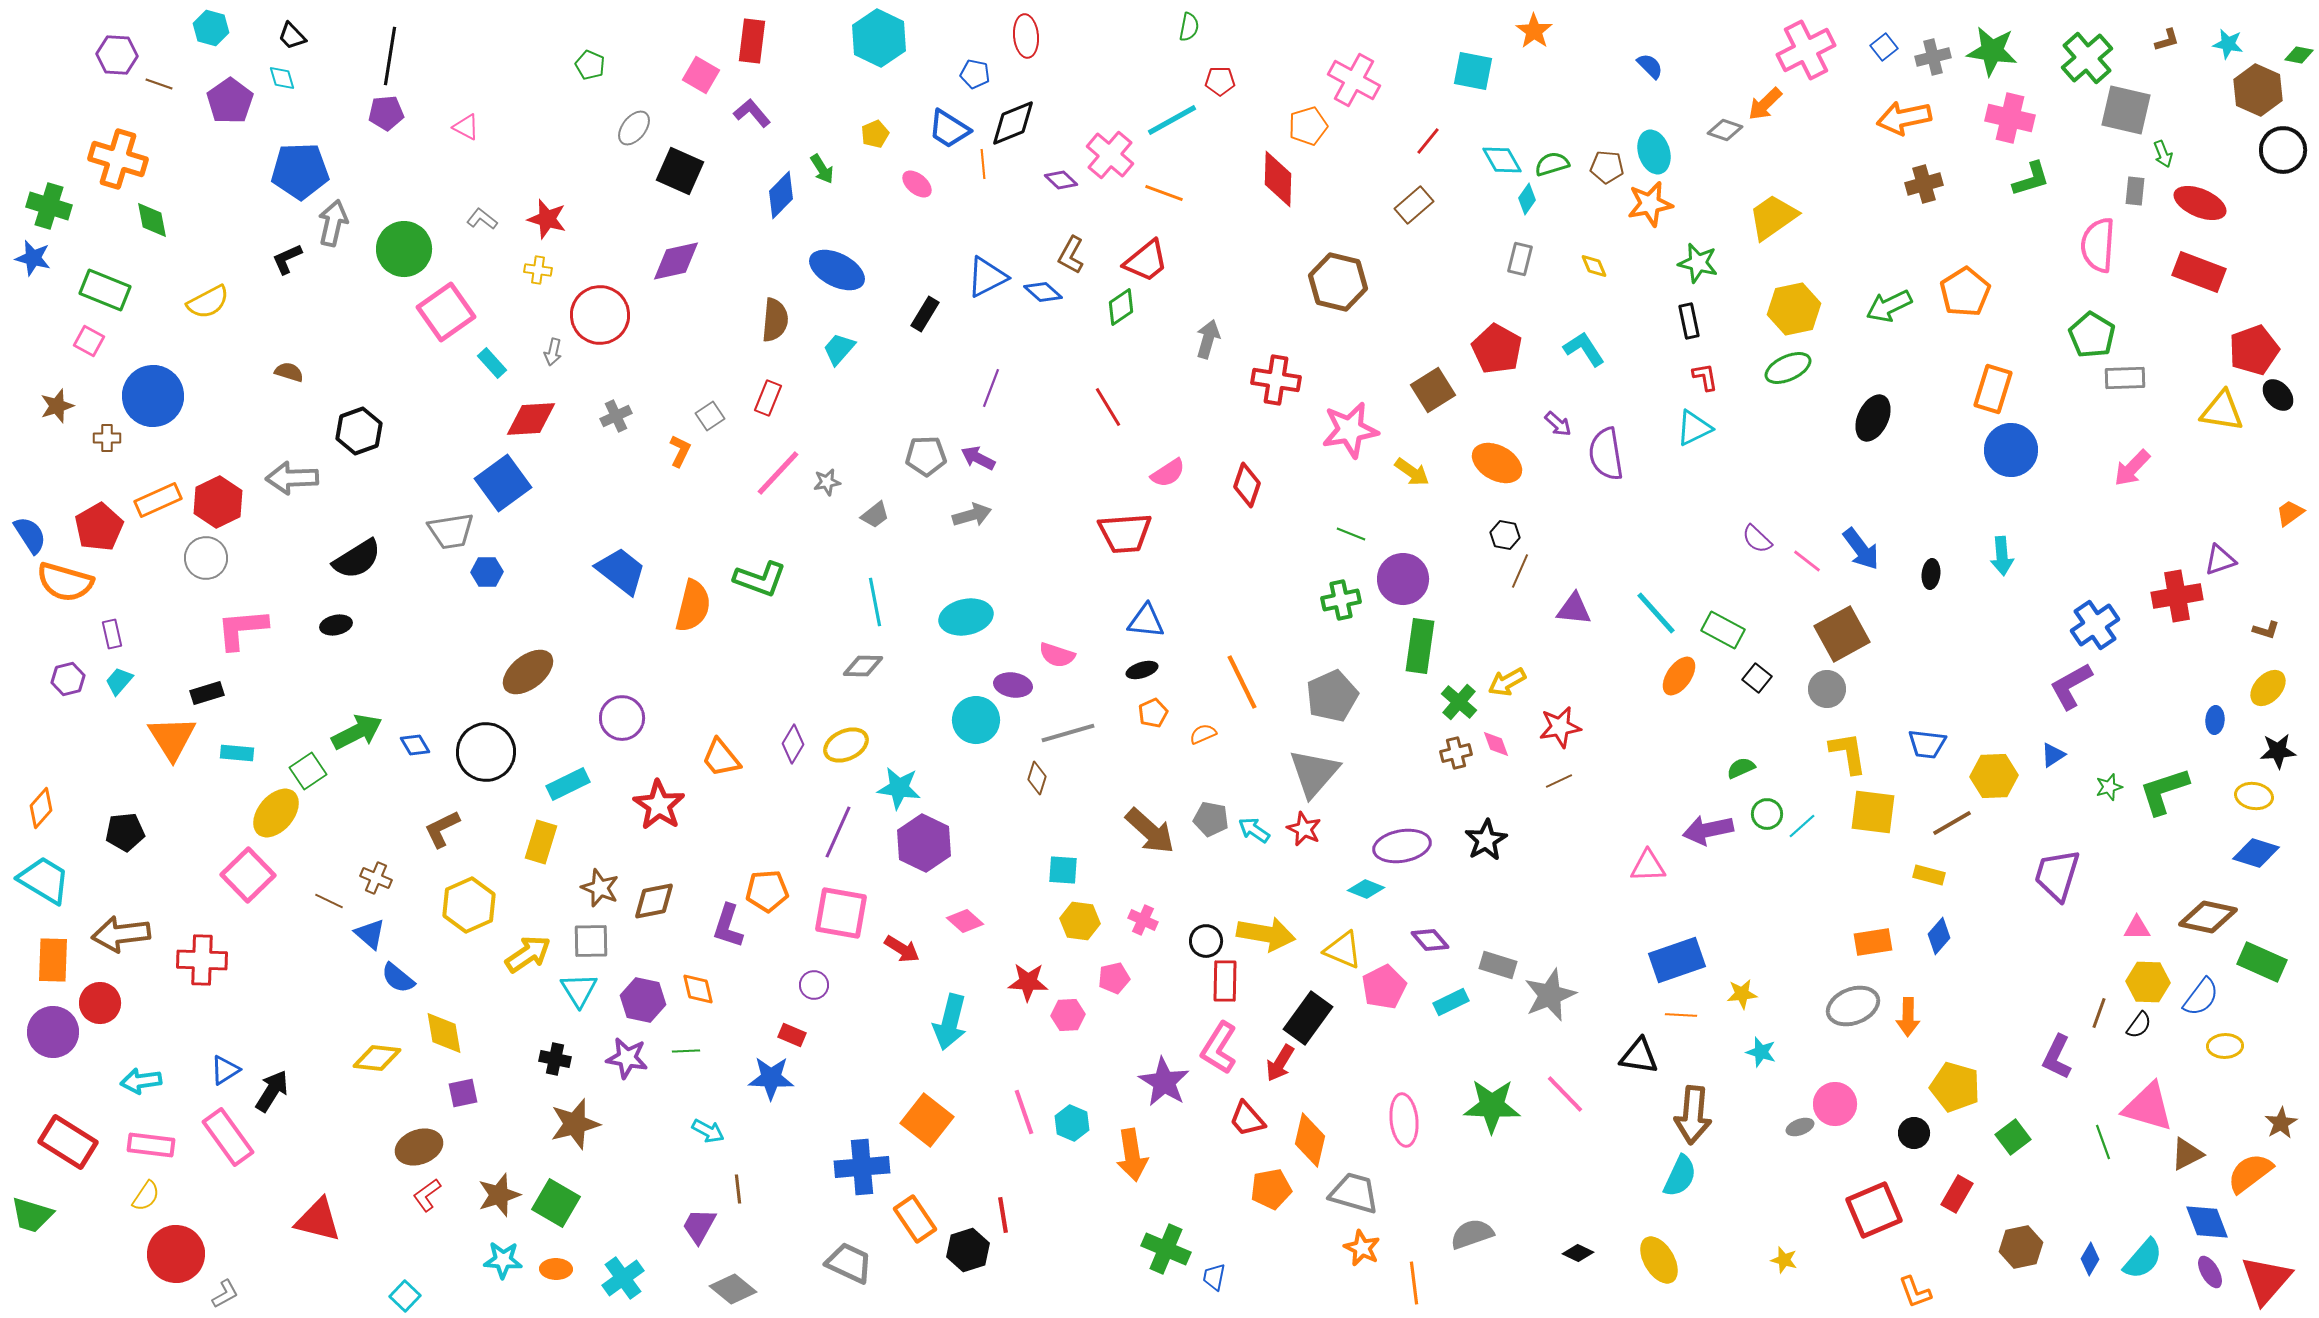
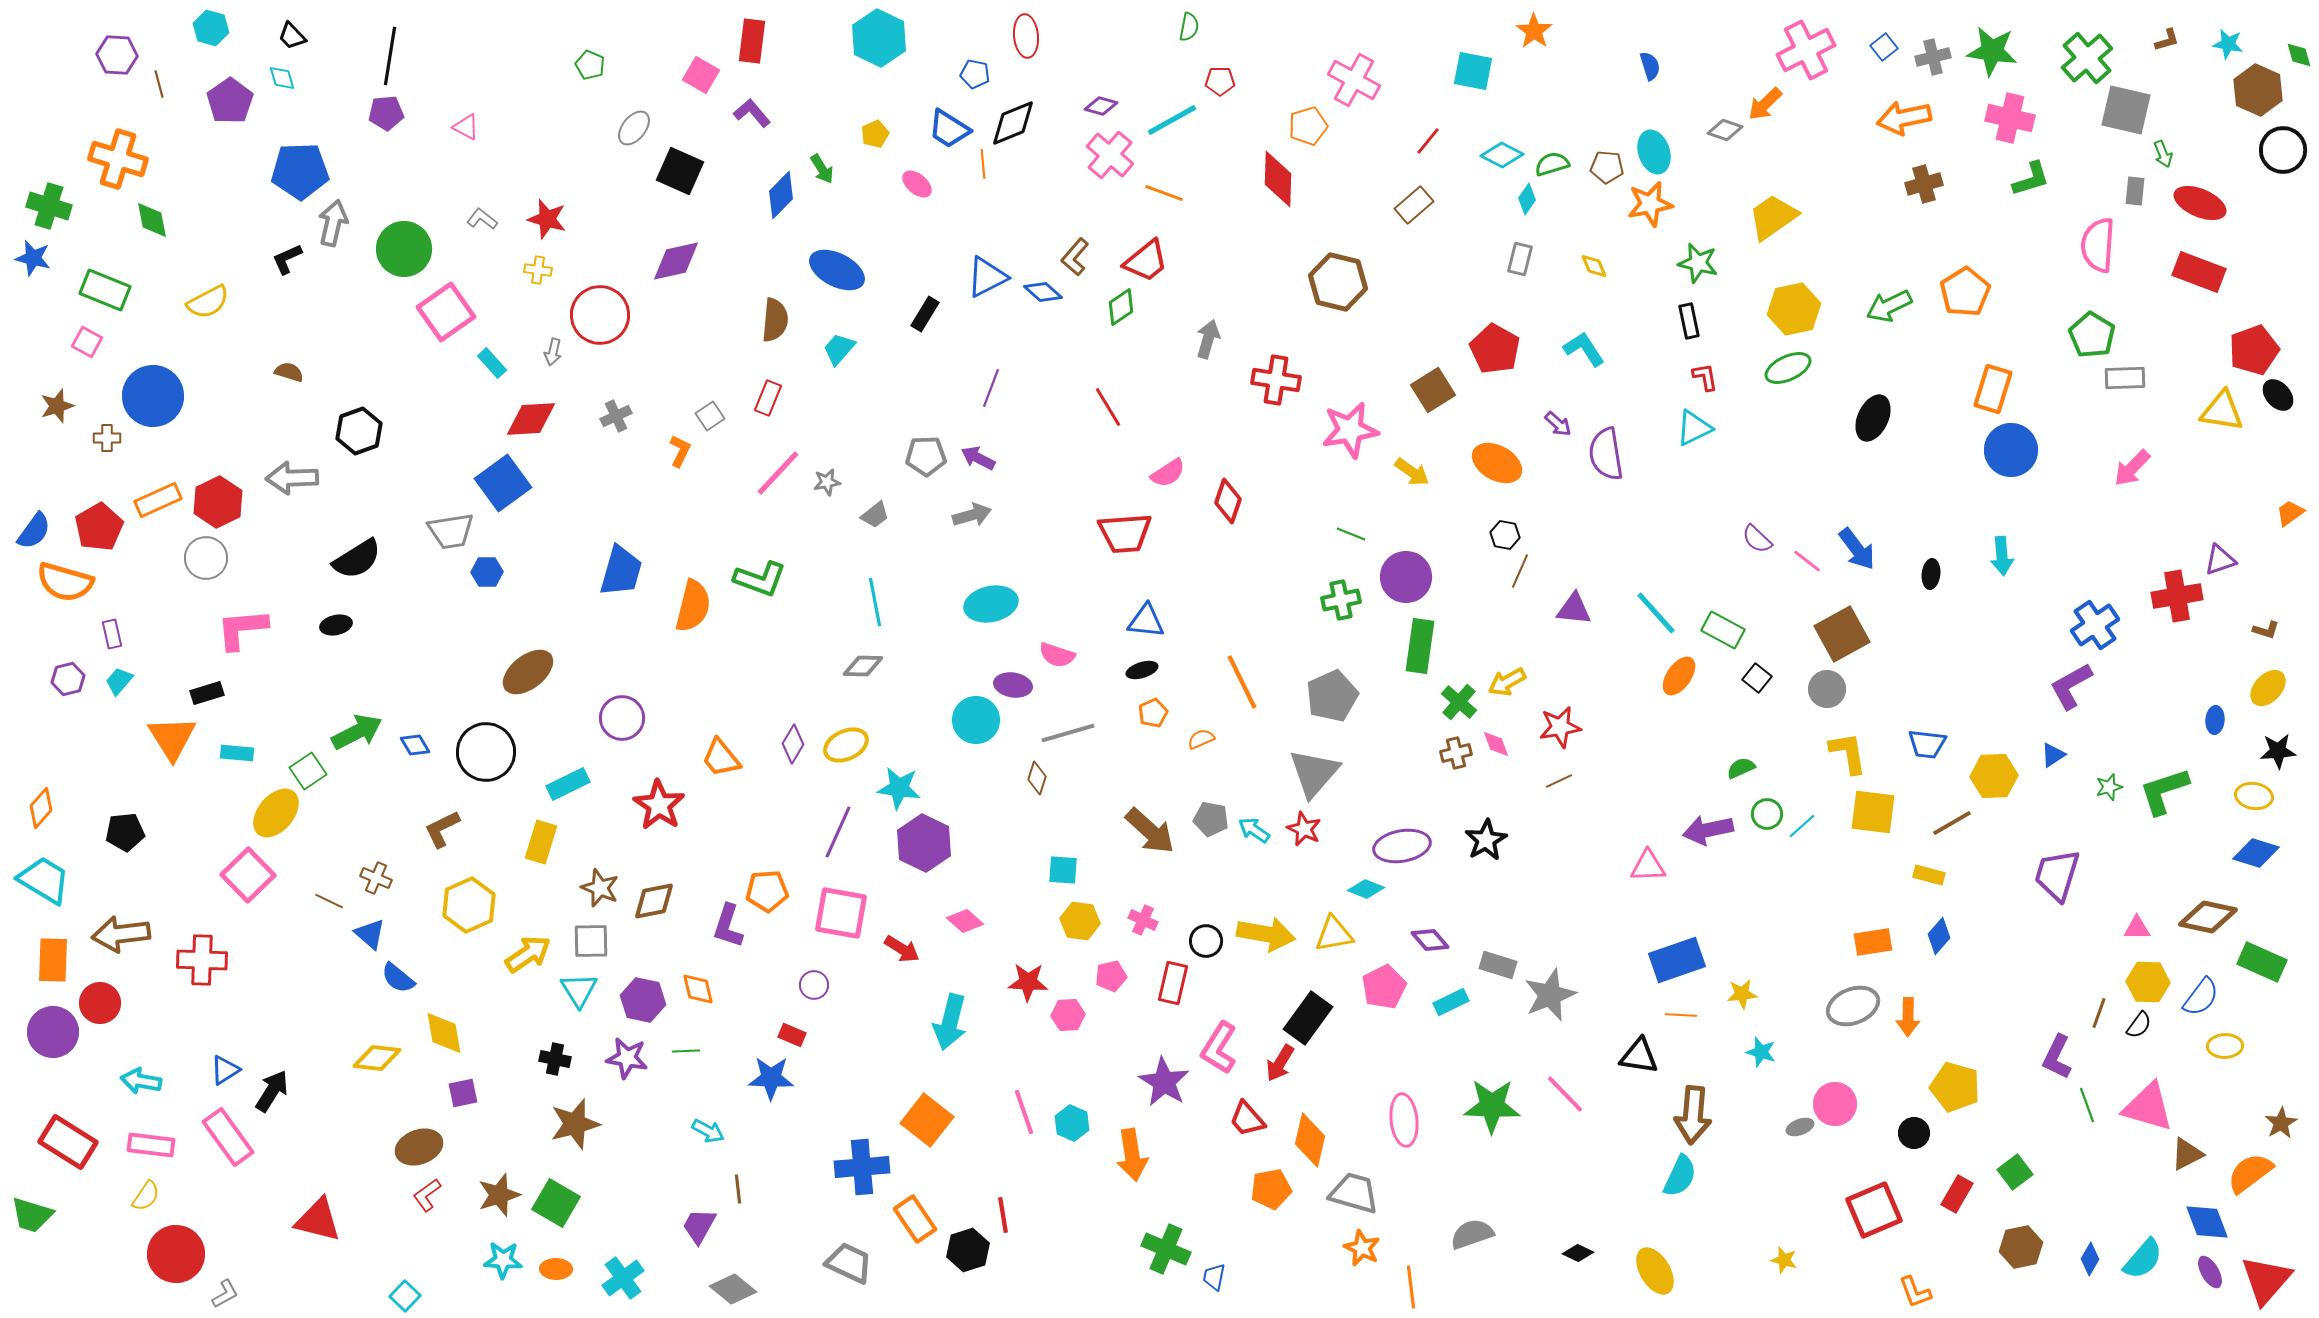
green diamond at (2299, 55): rotated 64 degrees clockwise
blue semicircle at (1650, 66): rotated 28 degrees clockwise
brown line at (159, 84): rotated 56 degrees clockwise
cyan diamond at (1502, 160): moved 5 px up; rotated 33 degrees counterclockwise
purple diamond at (1061, 180): moved 40 px right, 74 px up; rotated 28 degrees counterclockwise
brown L-shape at (1071, 255): moved 4 px right, 2 px down; rotated 12 degrees clockwise
pink square at (89, 341): moved 2 px left, 1 px down
red pentagon at (1497, 349): moved 2 px left
red diamond at (1247, 485): moved 19 px left, 16 px down
blue semicircle at (30, 535): moved 4 px right, 4 px up; rotated 69 degrees clockwise
blue arrow at (1861, 549): moved 4 px left
blue trapezoid at (621, 571): rotated 68 degrees clockwise
purple circle at (1403, 579): moved 3 px right, 2 px up
cyan ellipse at (966, 617): moved 25 px right, 13 px up
orange semicircle at (1203, 734): moved 2 px left, 5 px down
yellow triangle at (1343, 950): moved 9 px left, 16 px up; rotated 33 degrees counterclockwise
pink pentagon at (1114, 978): moved 3 px left, 2 px up
red rectangle at (1225, 981): moved 52 px left, 2 px down; rotated 12 degrees clockwise
cyan arrow at (141, 1081): rotated 18 degrees clockwise
green square at (2013, 1137): moved 2 px right, 35 px down
green line at (2103, 1142): moved 16 px left, 37 px up
yellow ellipse at (1659, 1260): moved 4 px left, 11 px down
orange line at (1414, 1283): moved 3 px left, 4 px down
